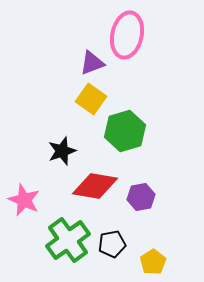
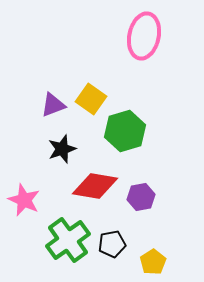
pink ellipse: moved 17 px right, 1 px down
purple triangle: moved 39 px left, 42 px down
black star: moved 2 px up
